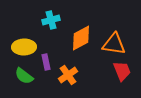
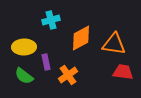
red trapezoid: moved 1 px right, 1 px down; rotated 60 degrees counterclockwise
